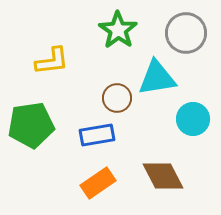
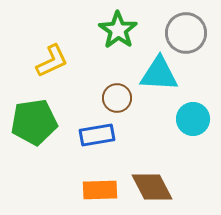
yellow L-shape: rotated 18 degrees counterclockwise
cyan triangle: moved 2 px right, 4 px up; rotated 12 degrees clockwise
green pentagon: moved 3 px right, 3 px up
brown diamond: moved 11 px left, 11 px down
orange rectangle: moved 2 px right, 7 px down; rotated 32 degrees clockwise
